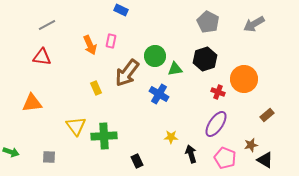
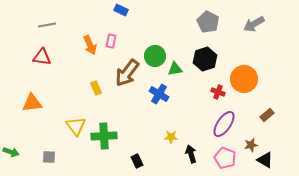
gray line: rotated 18 degrees clockwise
purple ellipse: moved 8 px right
